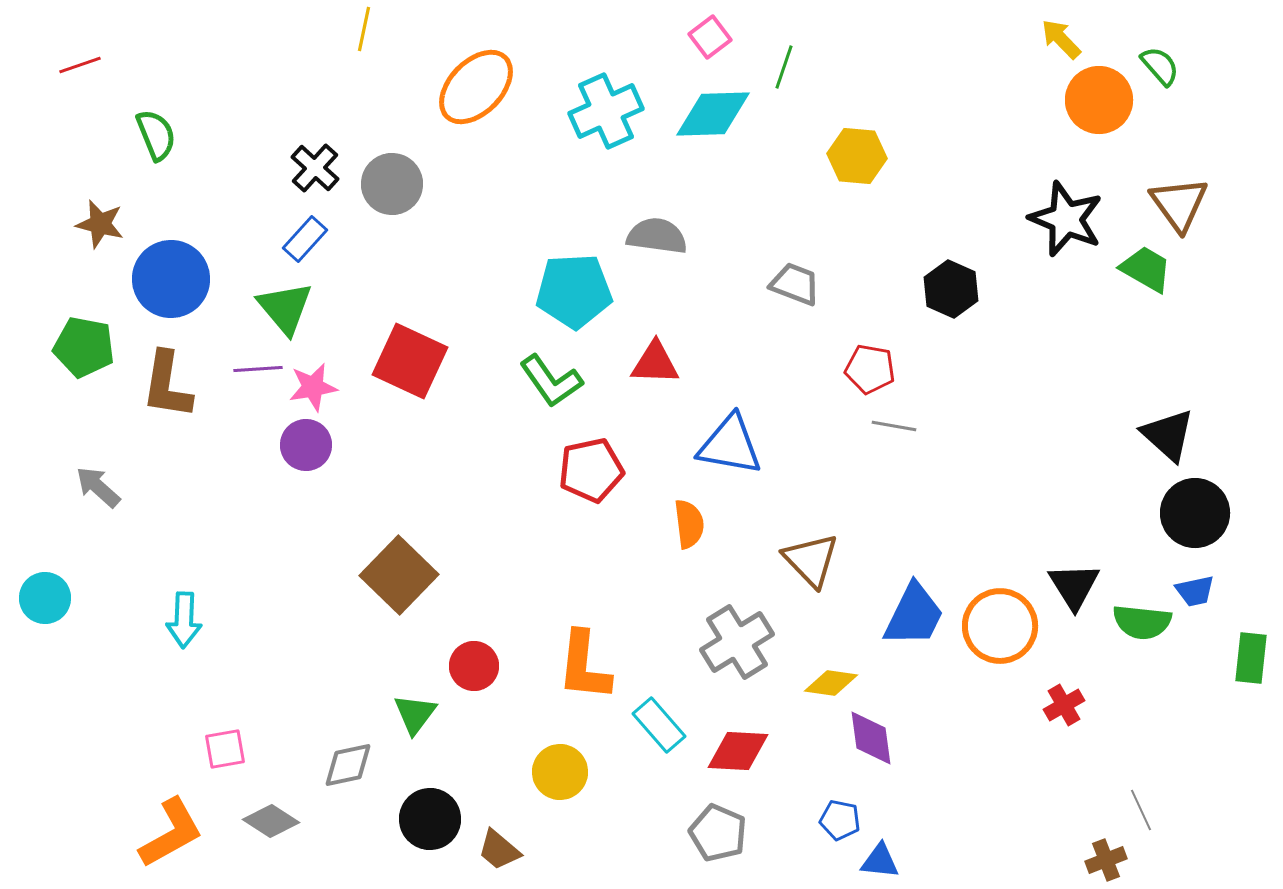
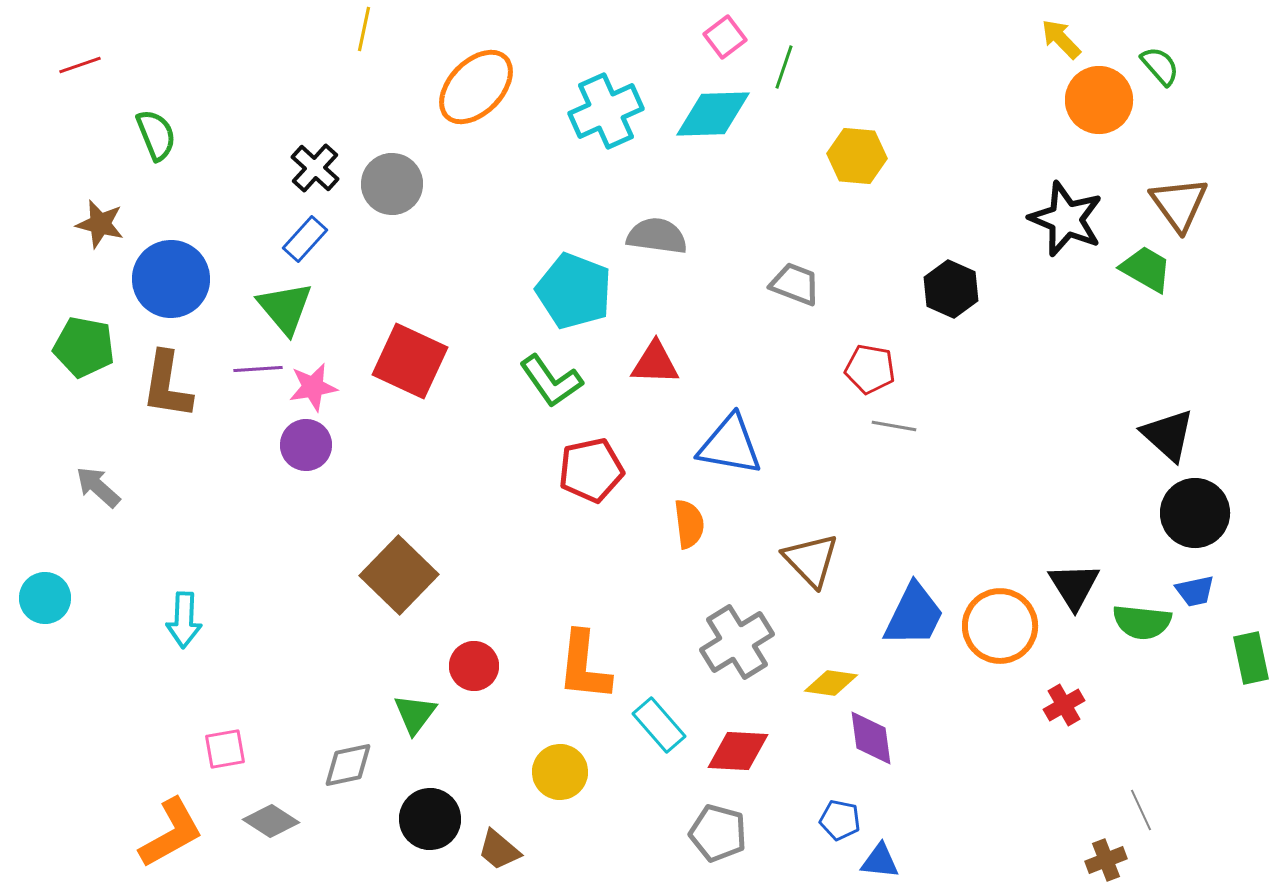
pink square at (710, 37): moved 15 px right
cyan pentagon at (574, 291): rotated 24 degrees clockwise
green rectangle at (1251, 658): rotated 18 degrees counterclockwise
gray pentagon at (718, 833): rotated 8 degrees counterclockwise
